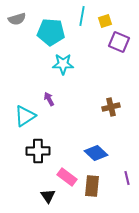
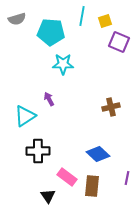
blue diamond: moved 2 px right, 1 px down
purple line: rotated 24 degrees clockwise
